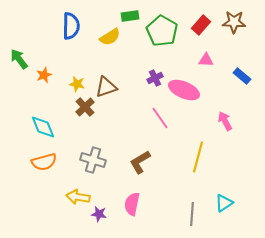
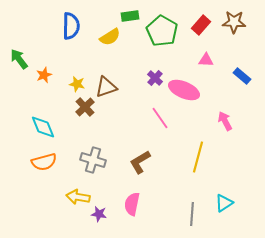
purple cross: rotated 21 degrees counterclockwise
